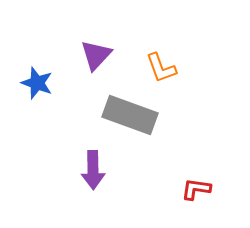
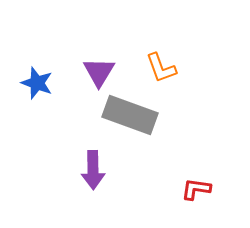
purple triangle: moved 3 px right, 17 px down; rotated 12 degrees counterclockwise
